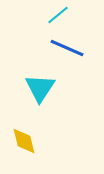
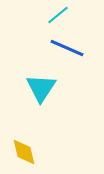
cyan triangle: moved 1 px right
yellow diamond: moved 11 px down
